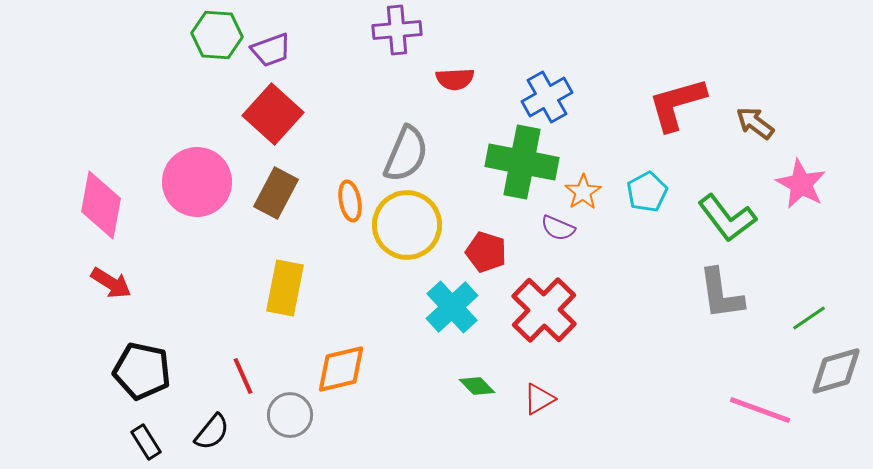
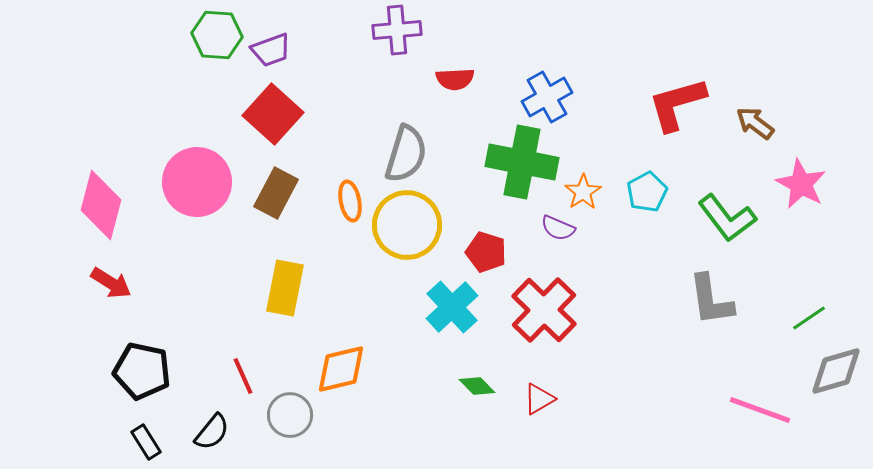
gray semicircle: rotated 6 degrees counterclockwise
pink diamond: rotated 4 degrees clockwise
gray L-shape: moved 10 px left, 6 px down
